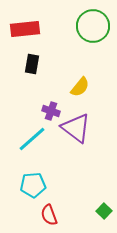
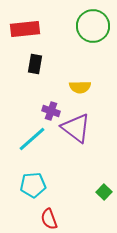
black rectangle: moved 3 px right
yellow semicircle: rotated 50 degrees clockwise
green square: moved 19 px up
red semicircle: moved 4 px down
